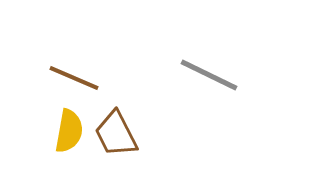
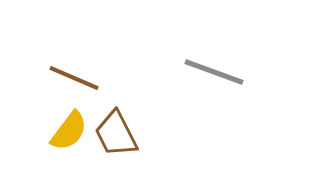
gray line: moved 5 px right, 3 px up; rotated 6 degrees counterclockwise
yellow semicircle: rotated 27 degrees clockwise
